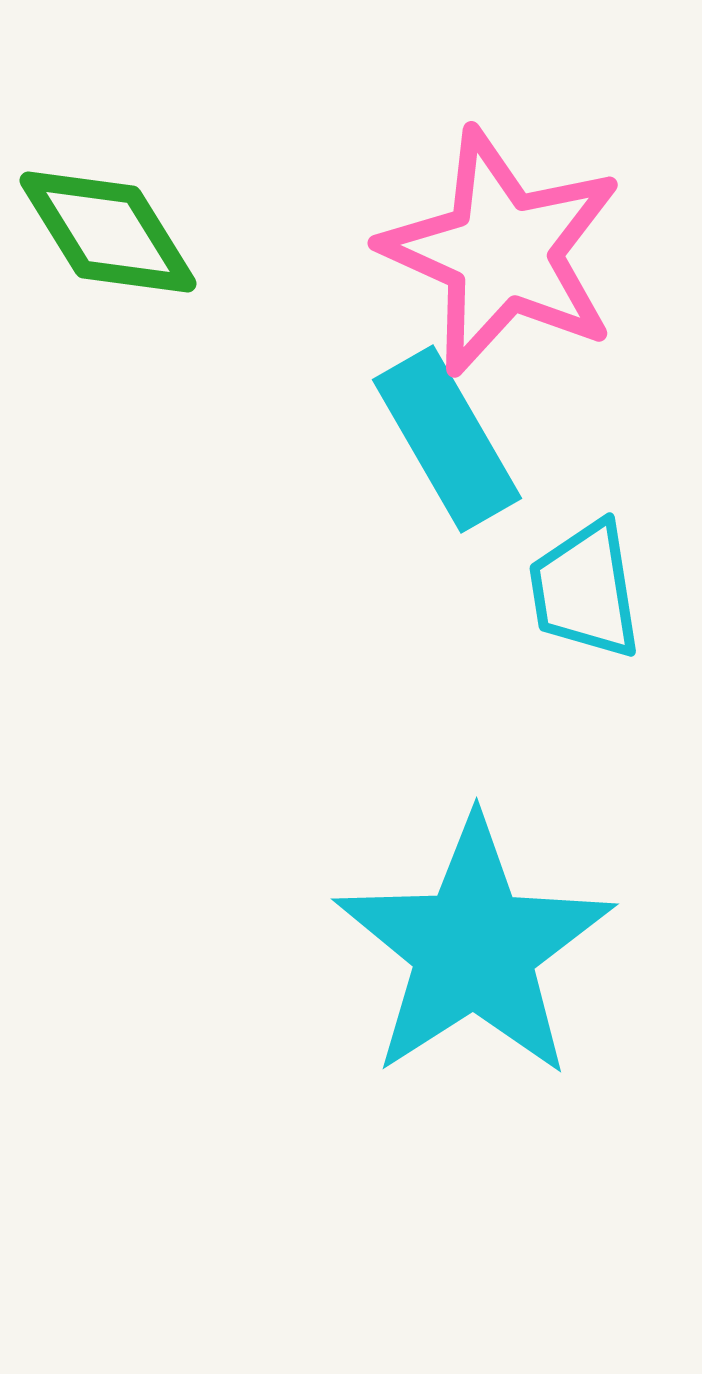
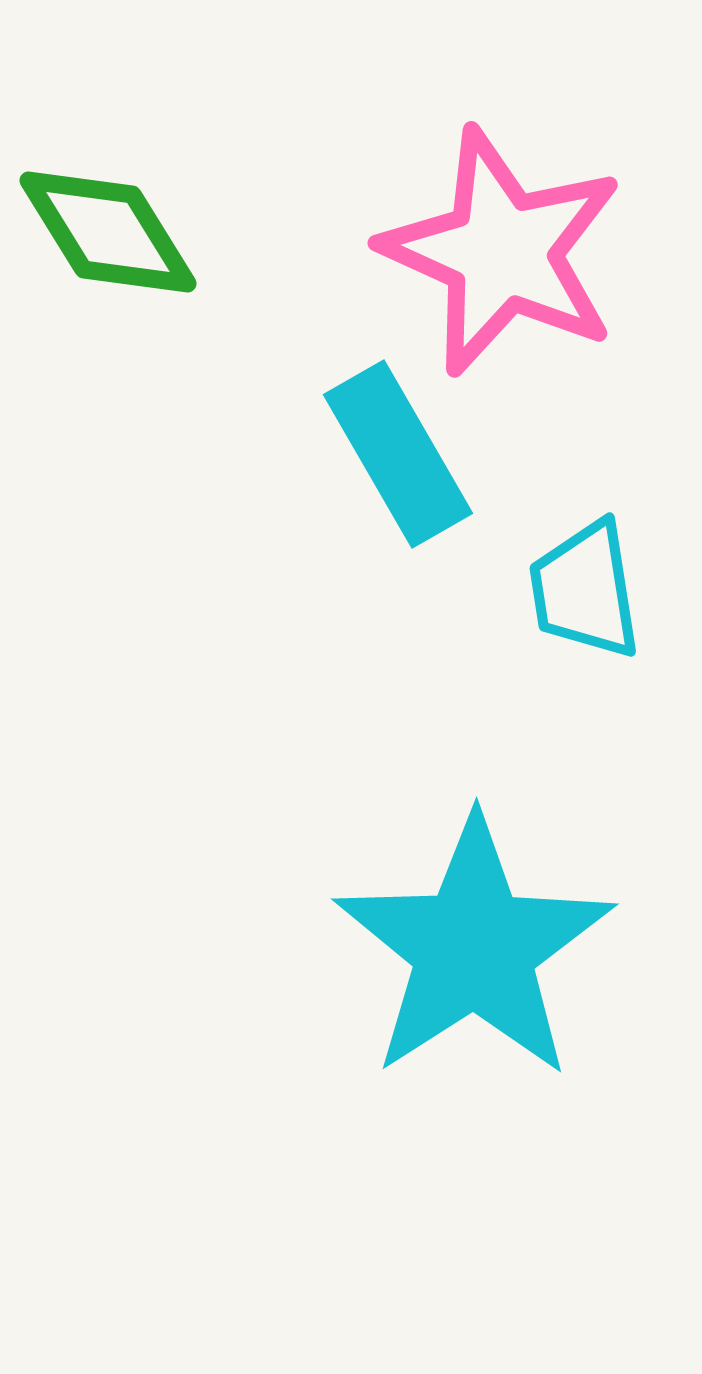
cyan rectangle: moved 49 px left, 15 px down
